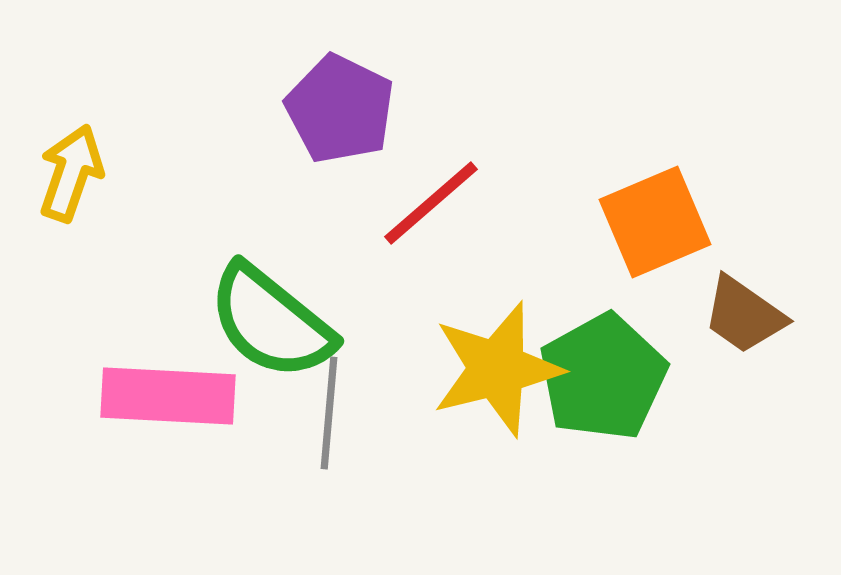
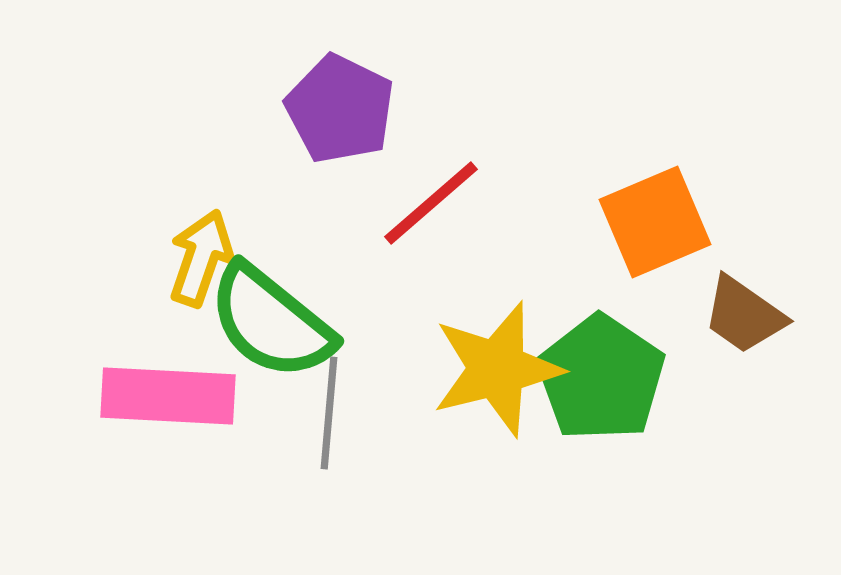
yellow arrow: moved 130 px right, 85 px down
green pentagon: moved 2 px left, 1 px down; rotated 9 degrees counterclockwise
